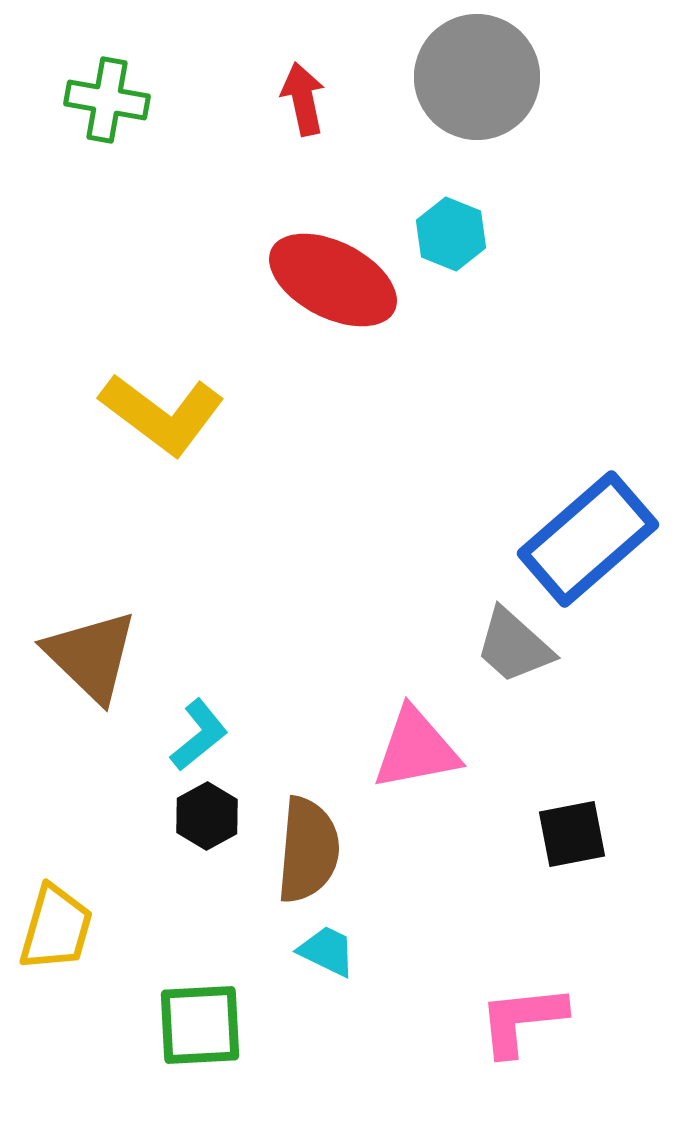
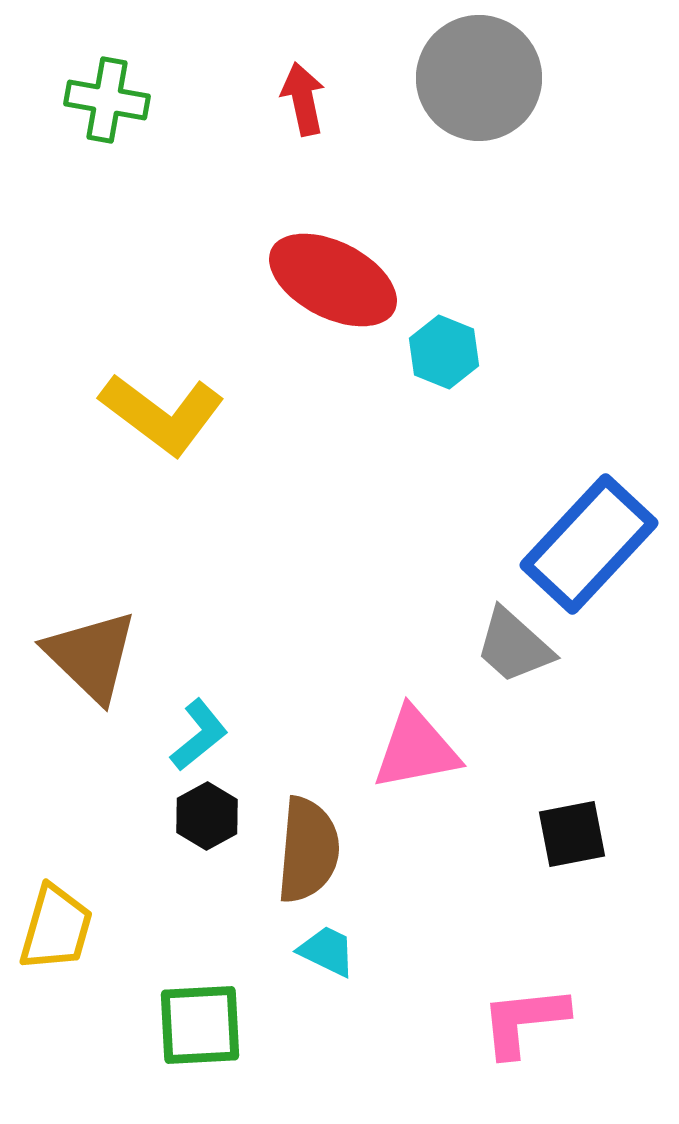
gray circle: moved 2 px right, 1 px down
cyan hexagon: moved 7 px left, 118 px down
blue rectangle: moved 1 px right, 5 px down; rotated 6 degrees counterclockwise
pink L-shape: moved 2 px right, 1 px down
